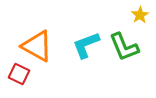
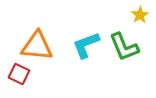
orange triangle: rotated 24 degrees counterclockwise
